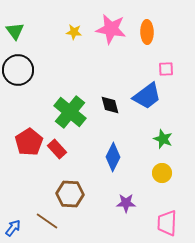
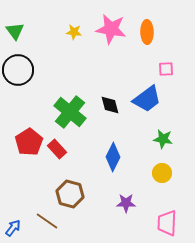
blue trapezoid: moved 3 px down
green star: rotated 12 degrees counterclockwise
brown hexagon: rotated 12 degrees clockwise
